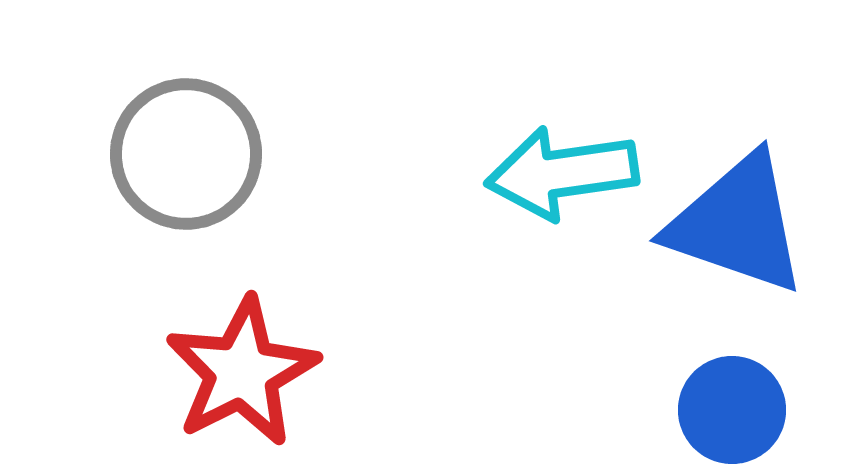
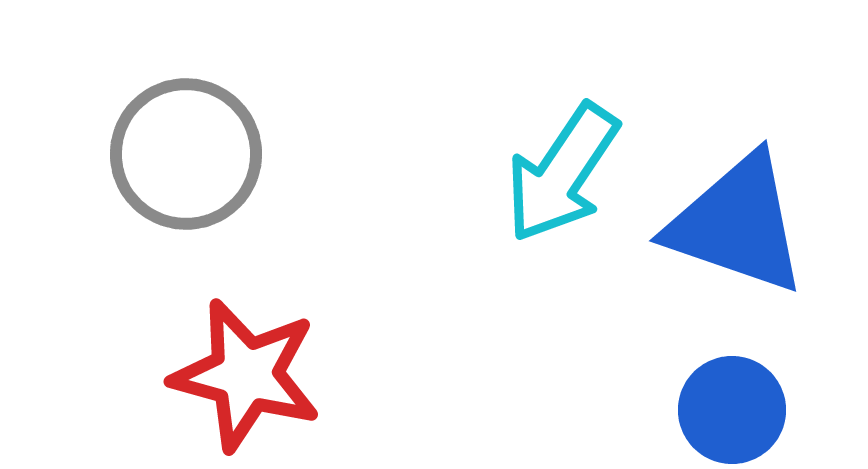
cyan arrow: rotated 48 degrees counterclockwise
red star: moved 4 px right, 3 px down; rotated 30 degrees counterclockwise
